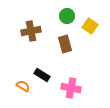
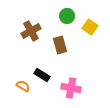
yellow square: moved 1 px down
brown cross: rotated 18 degrees counterclockwise
brown rectangle: moved 5 px left, 1 px down
